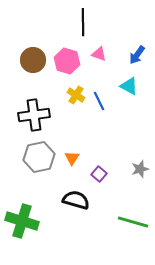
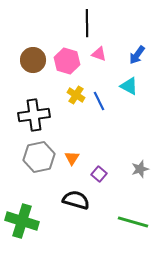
black line: moved 4 px right, 1 px down
